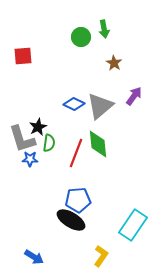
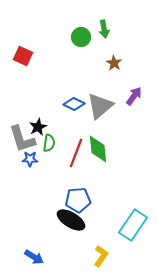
red square: rotated 30 degrees clockwise
green diamond: moved 5 px down
